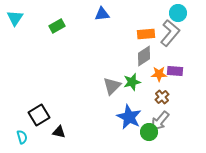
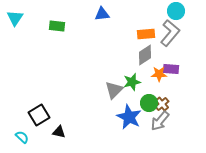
cyan circle: moved 2 px left, 2 px up
green rectangle: rotated 35 degrees clockwise
gray diamond: moved 1 px right, 1 px up
purple rectangle: moved 4 px left, 2 px up
gray triangle: moved 2 px right, 4 px down
brown cross: moved 7 px down
green circle: moved 29 px up
cyan semicircle: rotated 32 degrees counterclockwise
